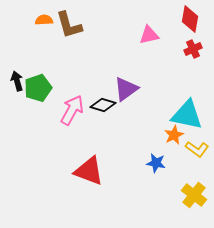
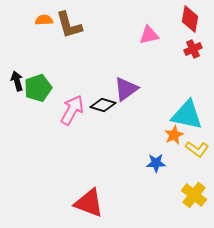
blue star: rotated 12 degrees counterclockwise
red triangle: moved 32 px down
